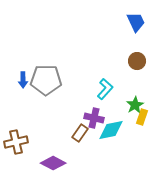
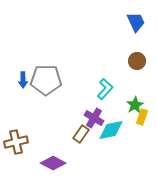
purple cross: rotated 18 degrees clockwise
brown rectangle: moved 1 px right, 1 px down
